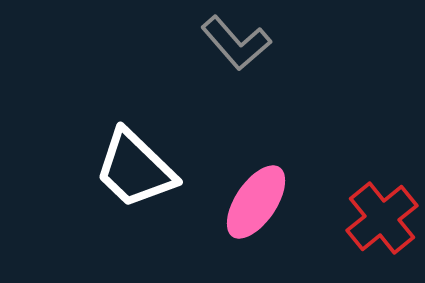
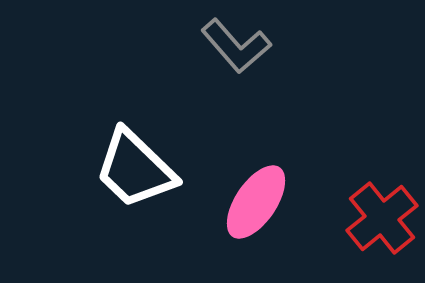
gray L-shape: moved 3 px down
